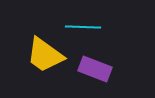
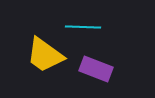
purple rectangle: moved 1 px right
